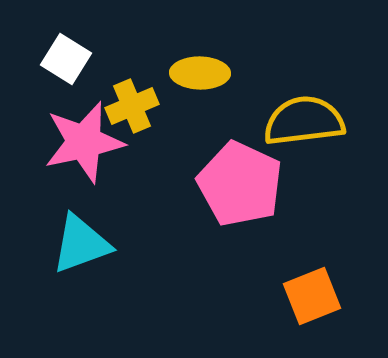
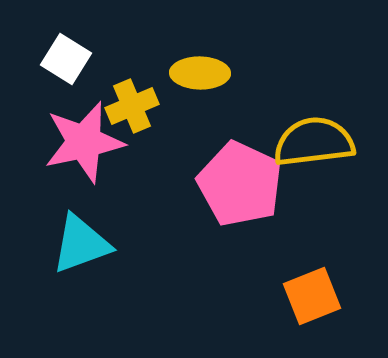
yellow semicircle: moved 10 px right, 21 px down
